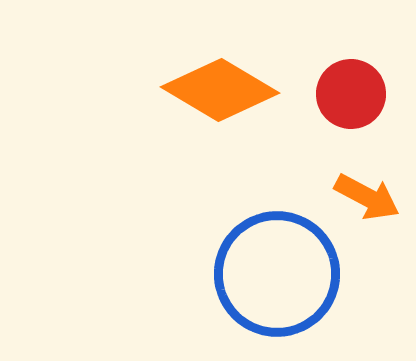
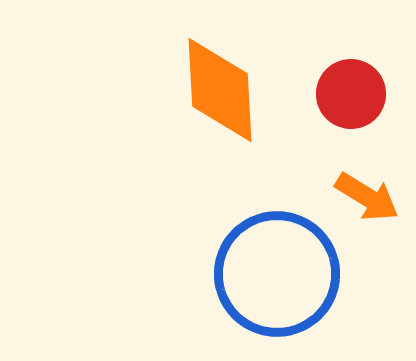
orange diamond: rotated 56 degrees clockwise
orange arrow: rotated 4 degrees clockwise
